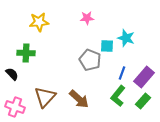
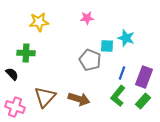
purple rectangle: rotated 20 degrees counterclockwise
brown arrow: rotated 25 degrees counterclockwise
